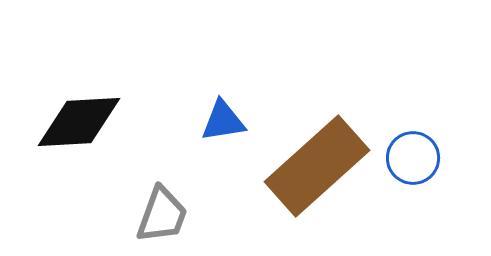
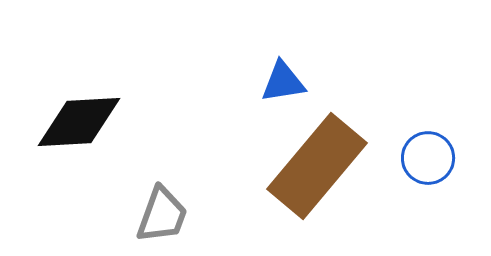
blue triangle: moved 60 px right, 39 px up
blue circle: moved 15 px right
brown rectangle: rotated 8 degrees counterclockwise
